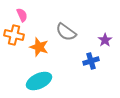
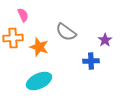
pink semicircle: moved 1 px right
orange cross: moved 1 px left, 3 px down; rotated 18 degrees counterclockwise
blue cross: rotated 14 degrees clockwise
